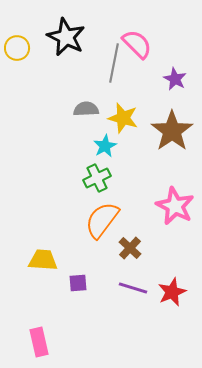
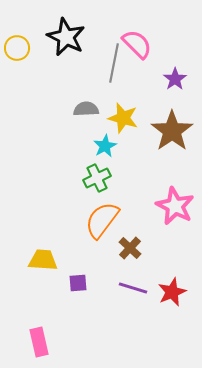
purple star: rotated 10 degrees clockwise
